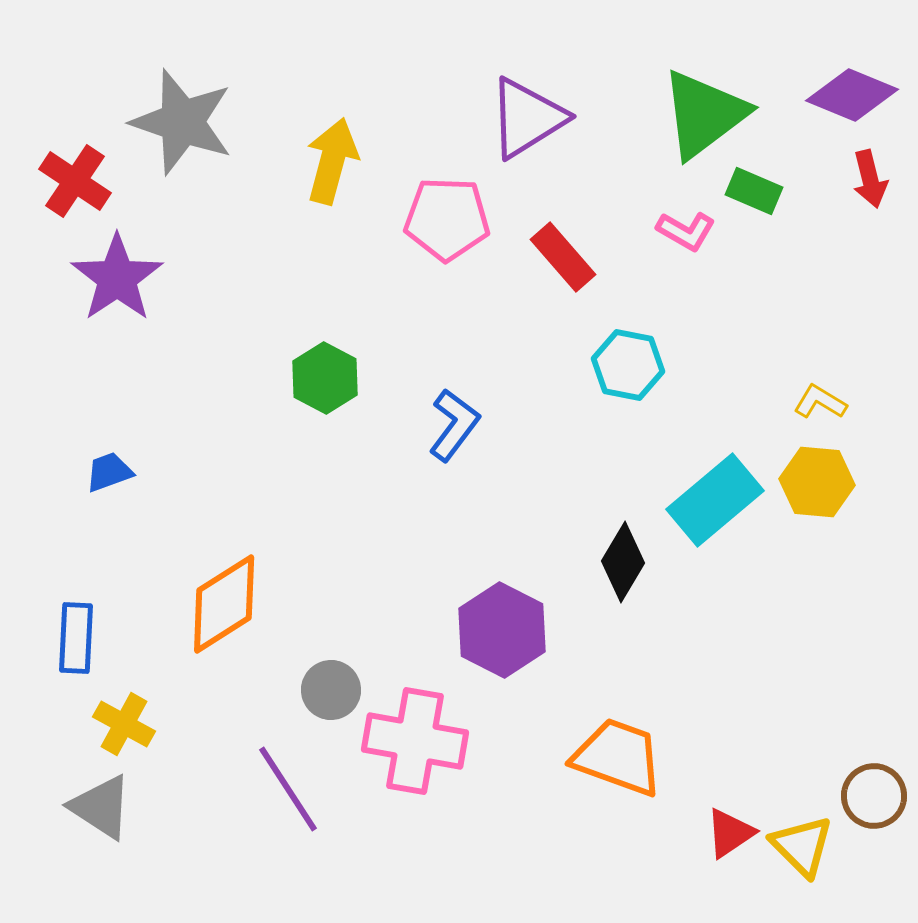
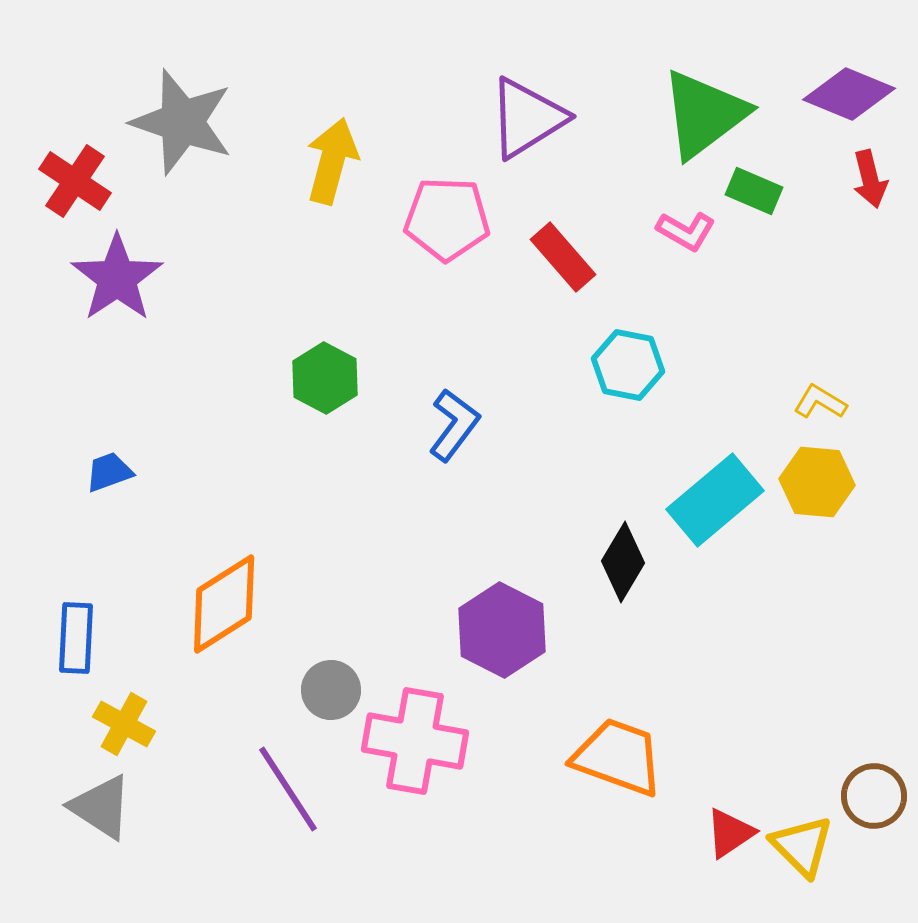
purple diamond: moved 3 px left, 1 px up
